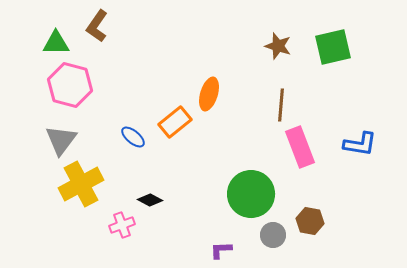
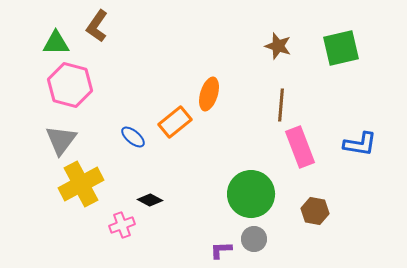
green square: moved 8 px right, 1 px down
brown hexagon: moved 5 px right, 10 px up
gray circle: moved 19 px left, 4 px down
